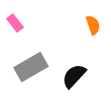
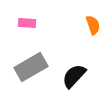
pink rectangle: moved 12 px right; rotated 48 degrees counterclockwise
